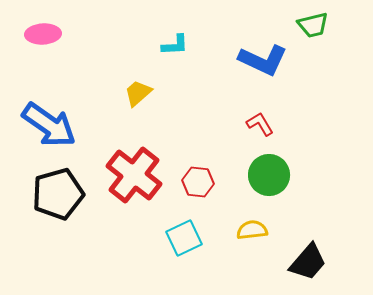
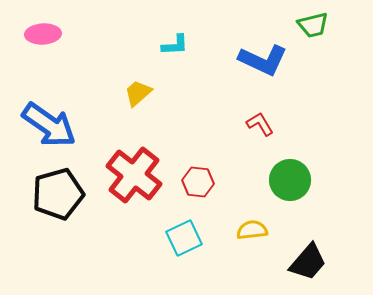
green circle: moved 21 px right, 5 px down
